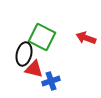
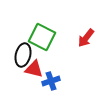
red arrow: rotated 72 degrees counterclockwise
black ellipse: moved 1 px left, 1 px down
